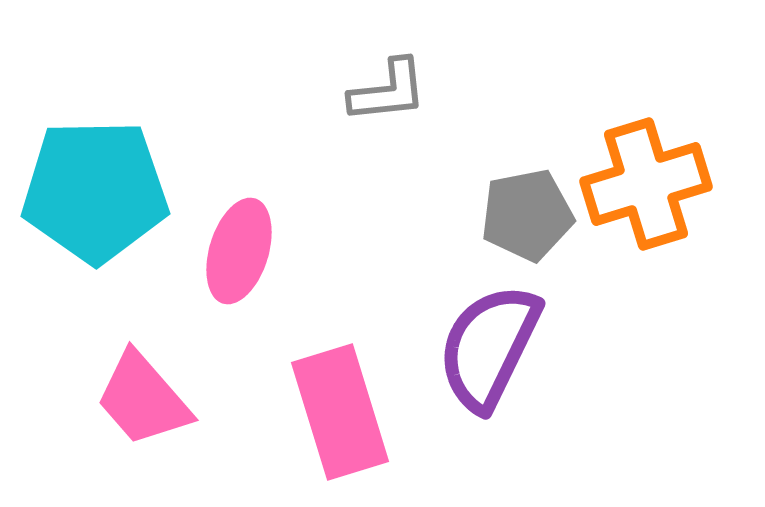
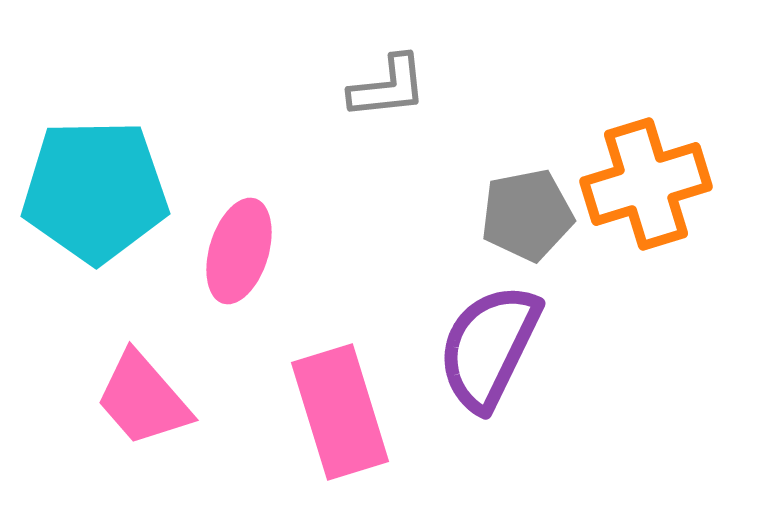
gray L-shape: moved 4 px up
